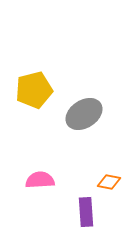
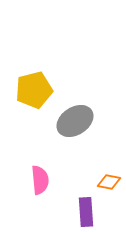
gray ellipse: moved 9 px left, 7 px down
pink semicircle: rotated 88 degrees clockwise
